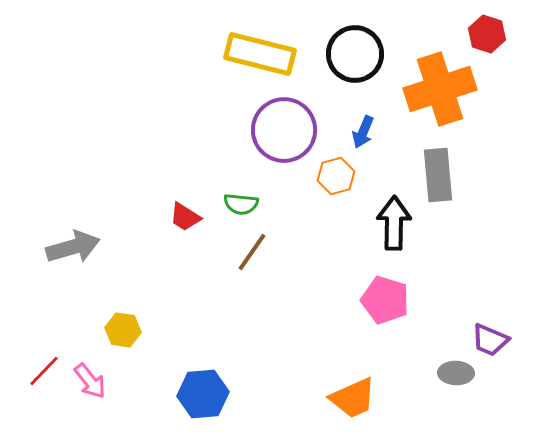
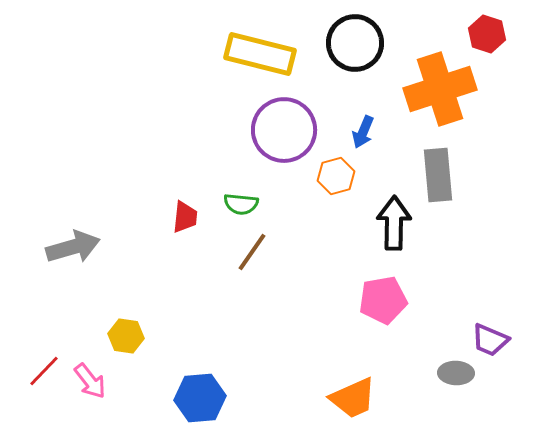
black circle: moved 11 px up
red trapezoid: rotated 116 degrees counterclockwise
pink pentagon: moved 2 px left; rotated 27 degrees counterclockwise
yellow hexagon: moved 3 px right, 6 px down
blue hexagon: moved 3 px left, 4 px down
